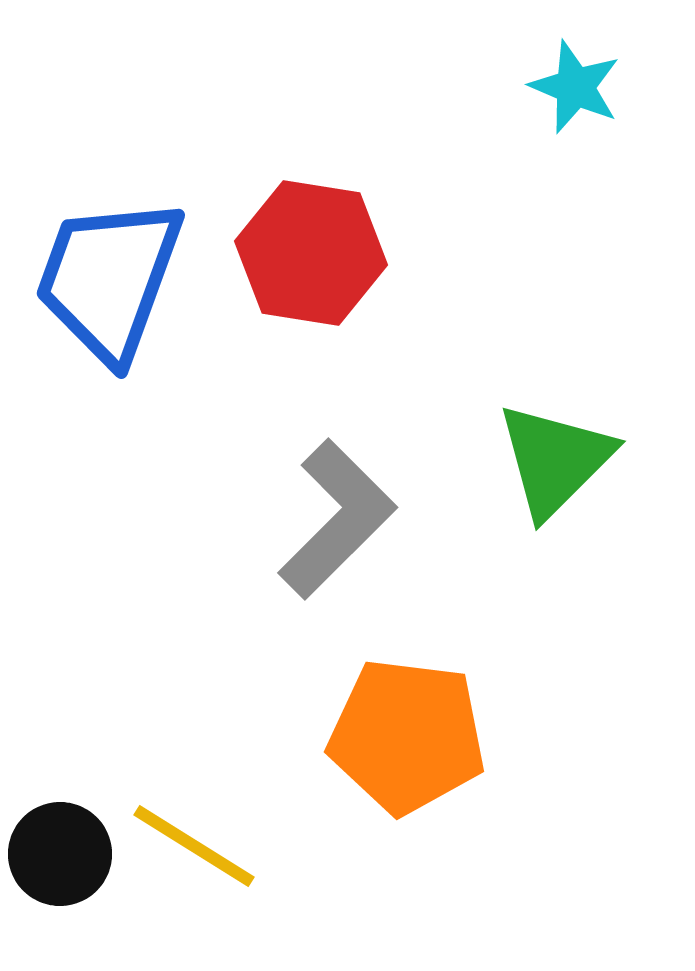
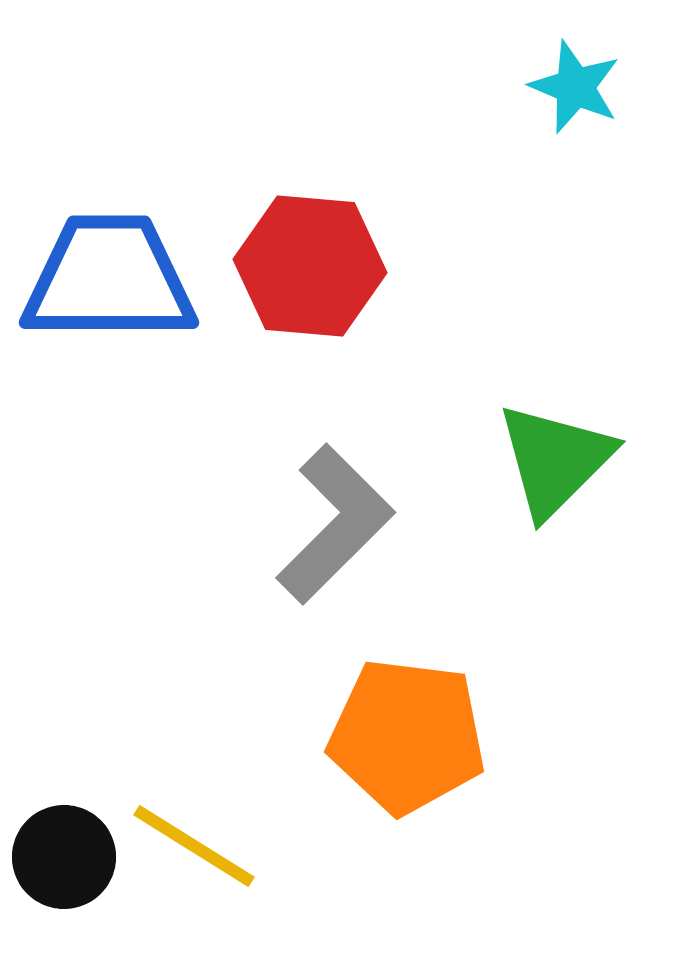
red hexagon: moved 1 px left, 13 px down; rotated 4 degrees counterclockwise
blue trapezoid: rotated 70 degrees clockwise
gray L-shape: moved 2 px left, 5 px down
black circle: moved 4 px right, 3 px down
